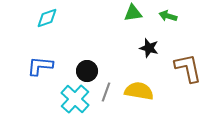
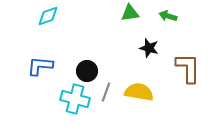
green triangle: moved 3 px left
cyan diamond: moved 1 px right, 2 px up
brown L-shape: rotated 12 degrees clockwise
yellow semicircle: moved 1 px down
cyan cross: rotated 28 degrees counterclockwise
